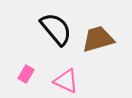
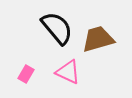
black semicircle: moved 1 px right, 1 px up
pink triangle: moved 2 px right, 9 px up
